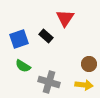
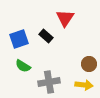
gray cross: rotated 25 degrees counterclockwise
